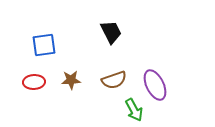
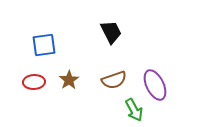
brown star: moved 2 px left; rotated 30 degrees counterclockwise
